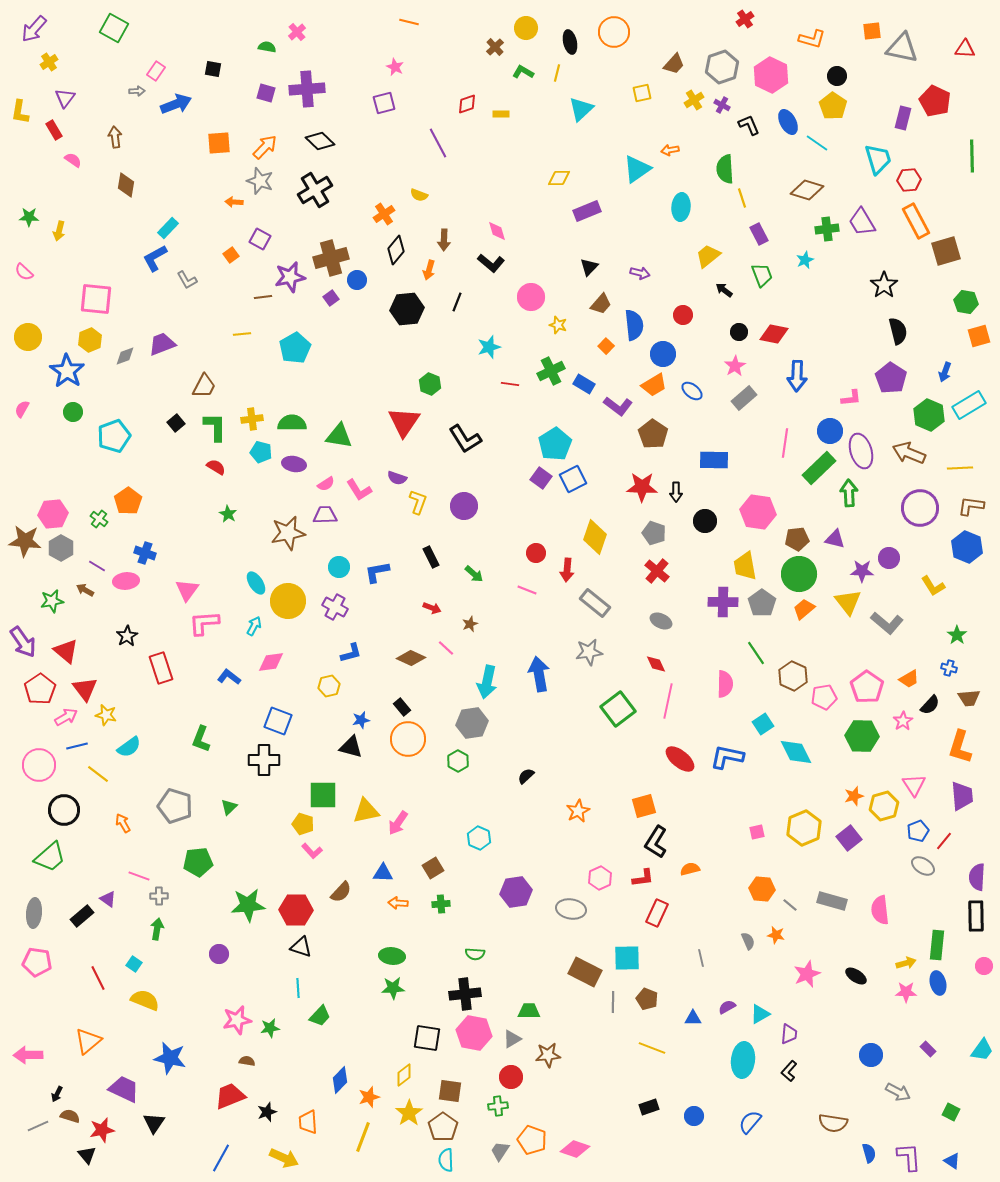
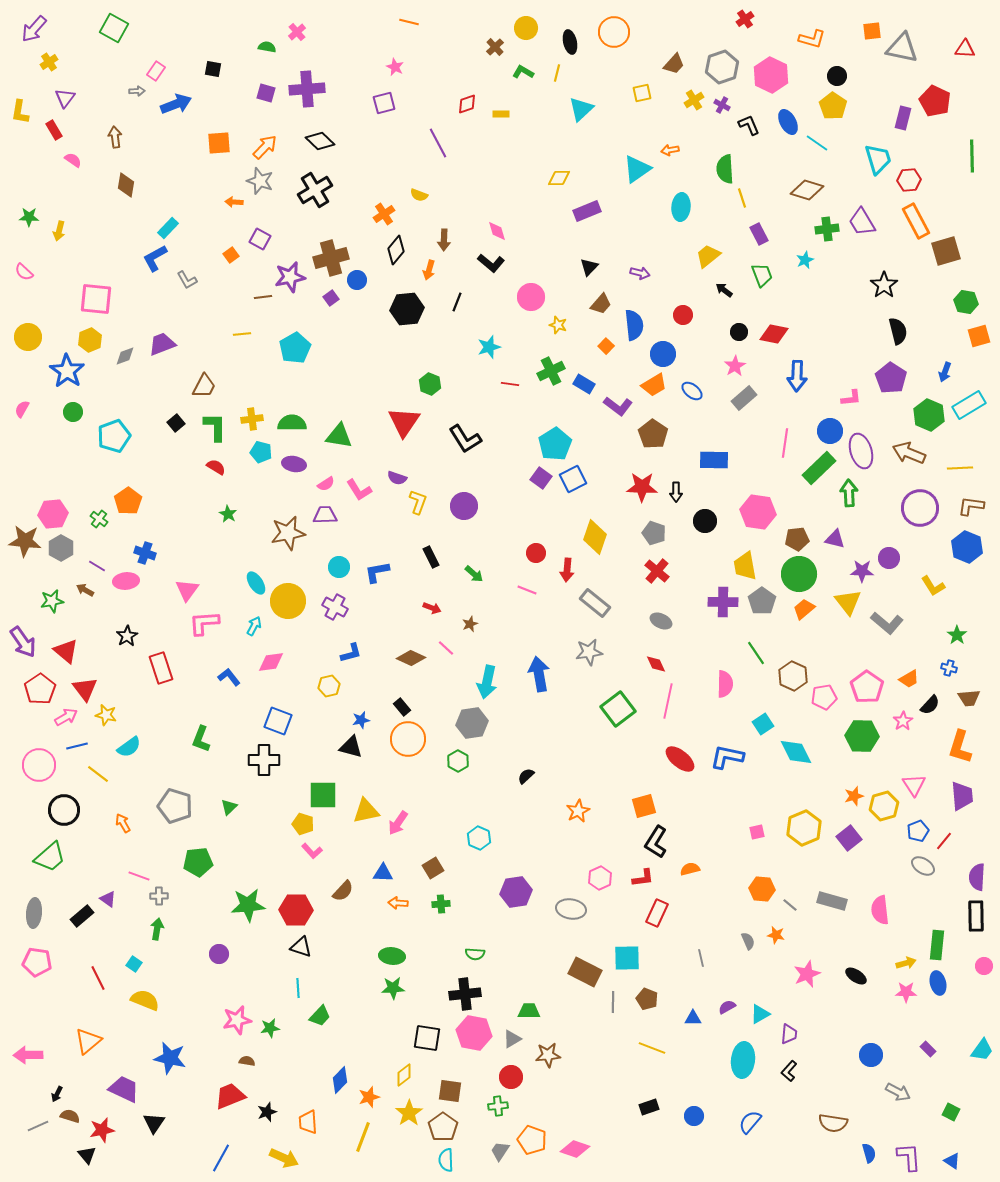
gray pentagon at (762, 603): moved 2 px up
blue L-shape at (229, 677): rotated 15 degrees clockwise
brown semicircle at (341, 892): moved 2 px right, 1 px up
